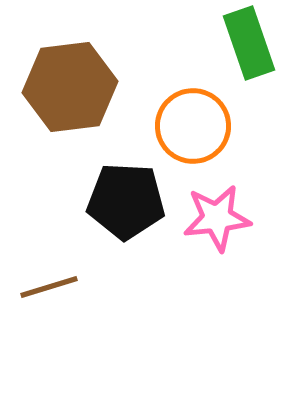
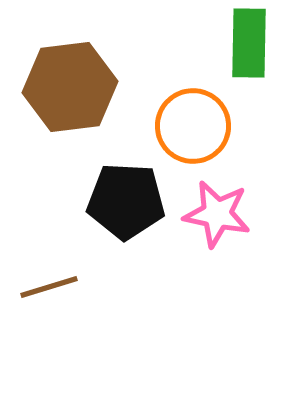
green rectangle: rotated 20 degrees clockwise
pink star: moved 4 px up; rotated 18 degrees clockwise
